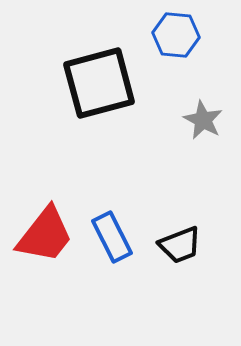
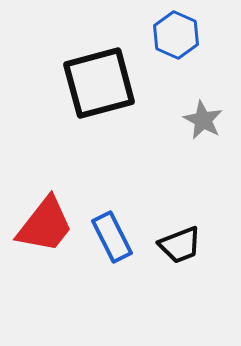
blue hexagon: rotated 18 degrees clockwise
red trapezoid: moved 10 px up
